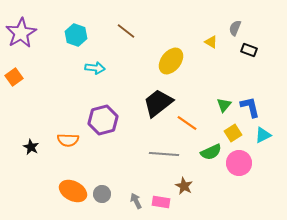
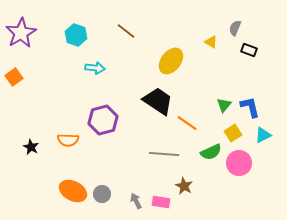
black trapezoid: moved 2 px up; rotated 72 degrees clockwise
